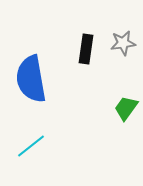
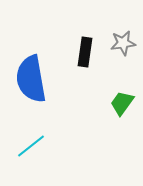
black rectangle: moved 1 px left, 3 px down
green trapezoid: moved 4 px left, 5 px up
